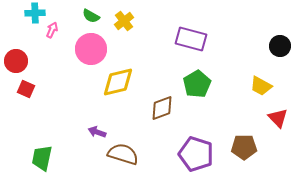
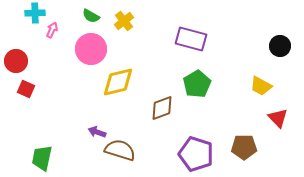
brown semicircle: moved 3 px left, 4 px up
